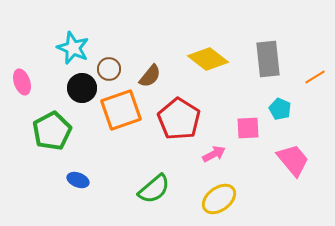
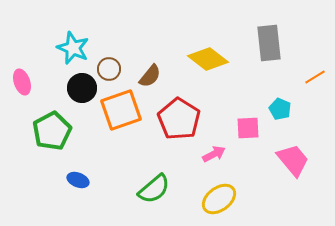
gray rectangle: moved 1 px right, 16 px up
